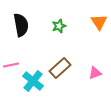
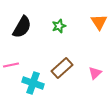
black semicircle: moved 1 px right, 2 px down; rotated 40 degrees clockwise
brown rectangle: moved 2 px right
pink triangle: rotated 24 degrees counterclockwise
cyan cross: moved 2 px down; rotated 20 degrees counterclockwise
